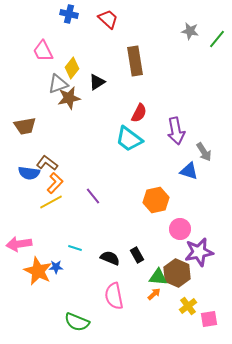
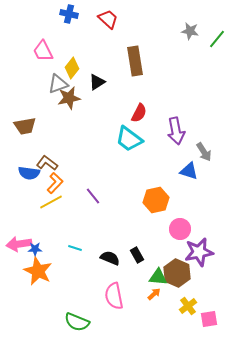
blue star: moved 21 px left, 18 px up
